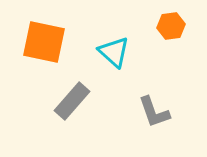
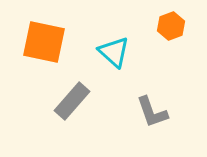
orange hexagon: rotated 12 degrees counterclockwise
gray L-shape: moved 2 px left
